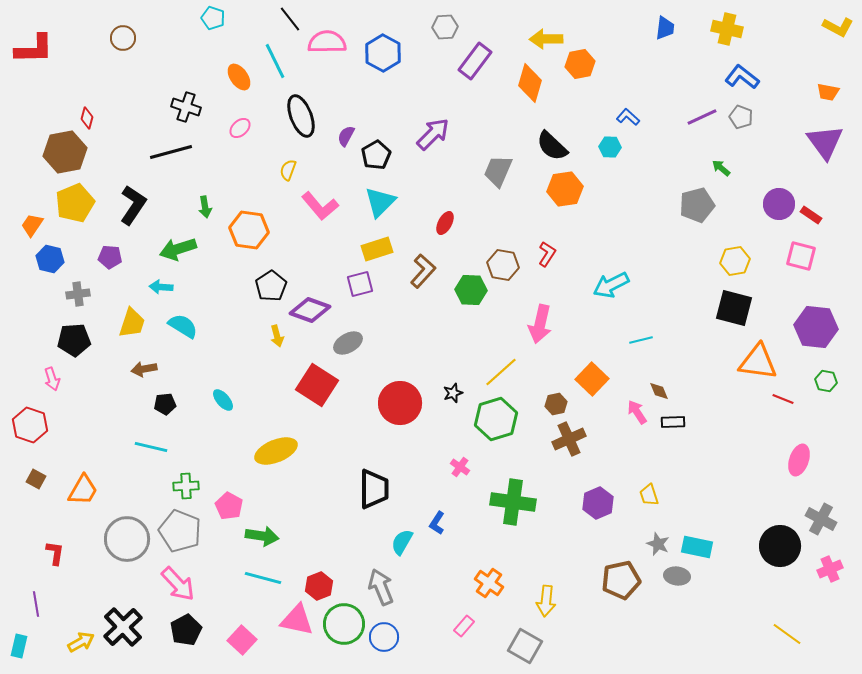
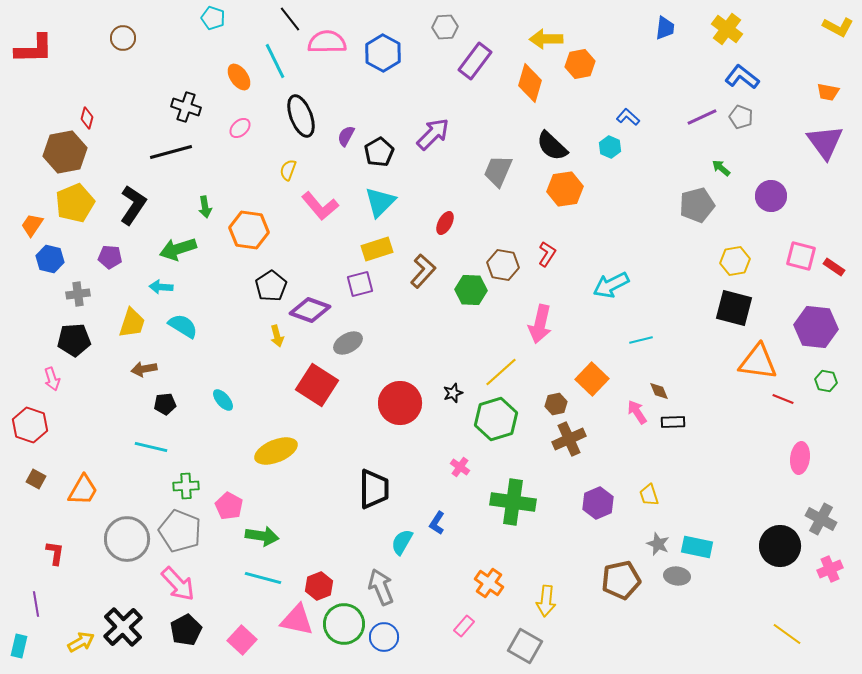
yellow cross at (727, 29): rotated 24 degrees clockwise
cyan hexagon at (610, 147): rotated 20 degrees clockwise
black pentagon at (376, 155): moved 3 px right, 3 px up
purple circle at (779, 204): moved 8 px left, 8 px up
red rectangle at (811, 215): moved 23 px right, 52 px down
pink ellipse at (799, 460): moved 1 px right, 2 px up; rotated 12 degrees counterclockwise
